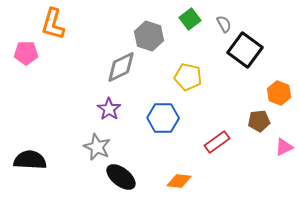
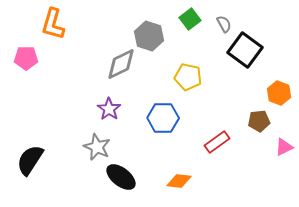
pink pentagon: moved 5 px down
gray diamond: moved 3 px up
black semicircle: rotated 60 degrees counterclockwise
